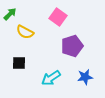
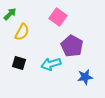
yellow semicircle: moved 3 px left; rotated 90 degrees counterclockwise
purple pentagon: rotated 25 degrees counterclockwise
black square: rotated 16 degrees clockwise
cyan arrow: moved 14 px up; rotated 18 degrees clockwise
